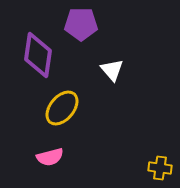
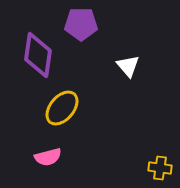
white triangle: moved 16 px right, 4 px up
pink semicircle: moved 2 px left
